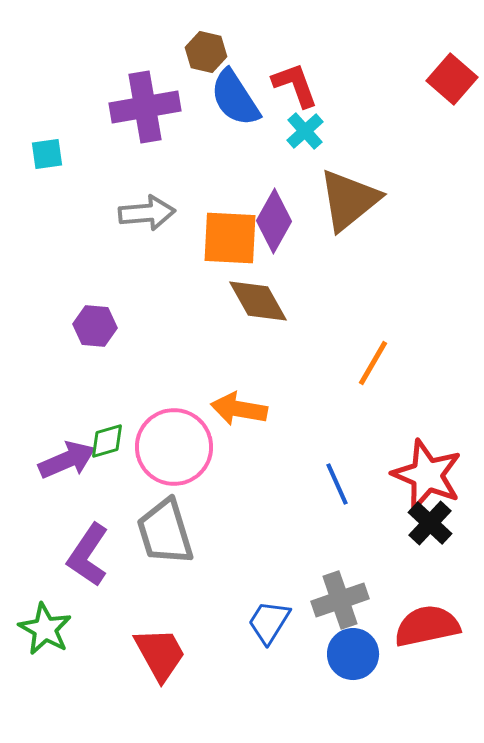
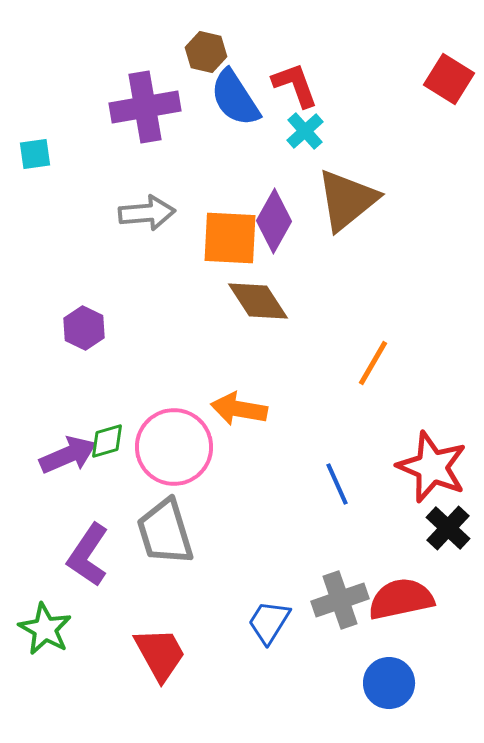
red square: moved 3 px left; rotated 9 degrees counterclockwise
cyan square: moved 12 px left
brown triangle: moved 2 px left
brown diamond: rotated 4 degrees counterclockwise
purple hexagon: moved 11 px left, 2 px down; rotated 21 degrees clockwise
purple arrow: moved 1 px right, 5 px up
red star: moved 5 px right, 8 px up
black cross: moved 18 px right, 5 px down
red semicircle: moved 26 px left, 27 px up
blue circle: moved 36 px right, 29 px down
